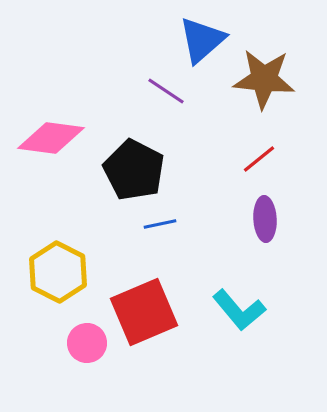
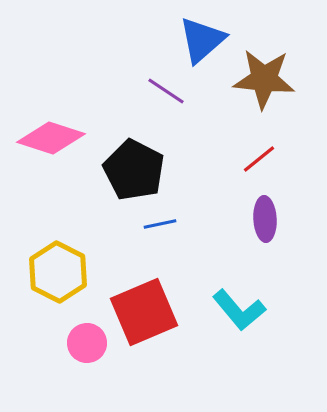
pink diamond: rotated 10 degrees clockwise
